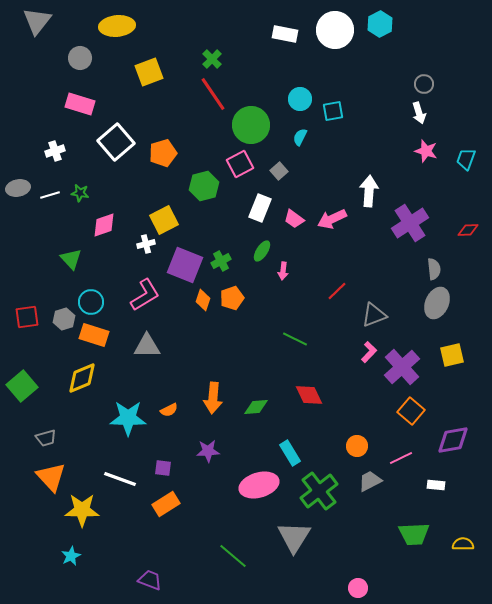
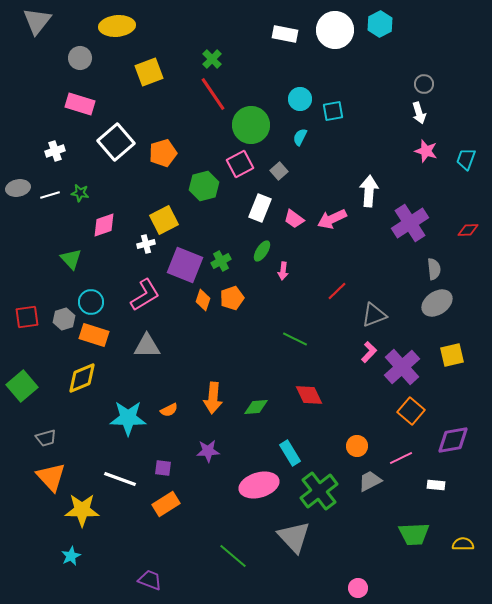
gray ellipse at (437, 303): rotated 32 degrees clockwise
gray triangle at (294, 537): rotated 15 degrees counterclockwise
